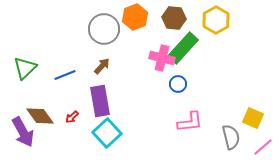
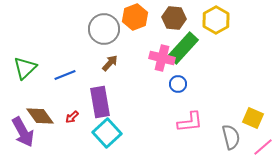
brown arrow: moved 8 px right, 3 px up
purple rectangle: moved 1 px down
